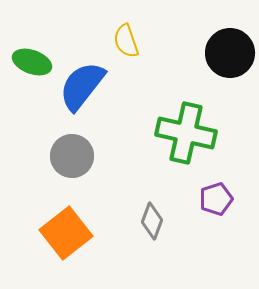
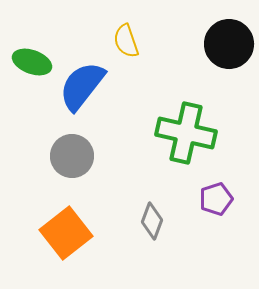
black circle: moved 1 px left, 9 px up
